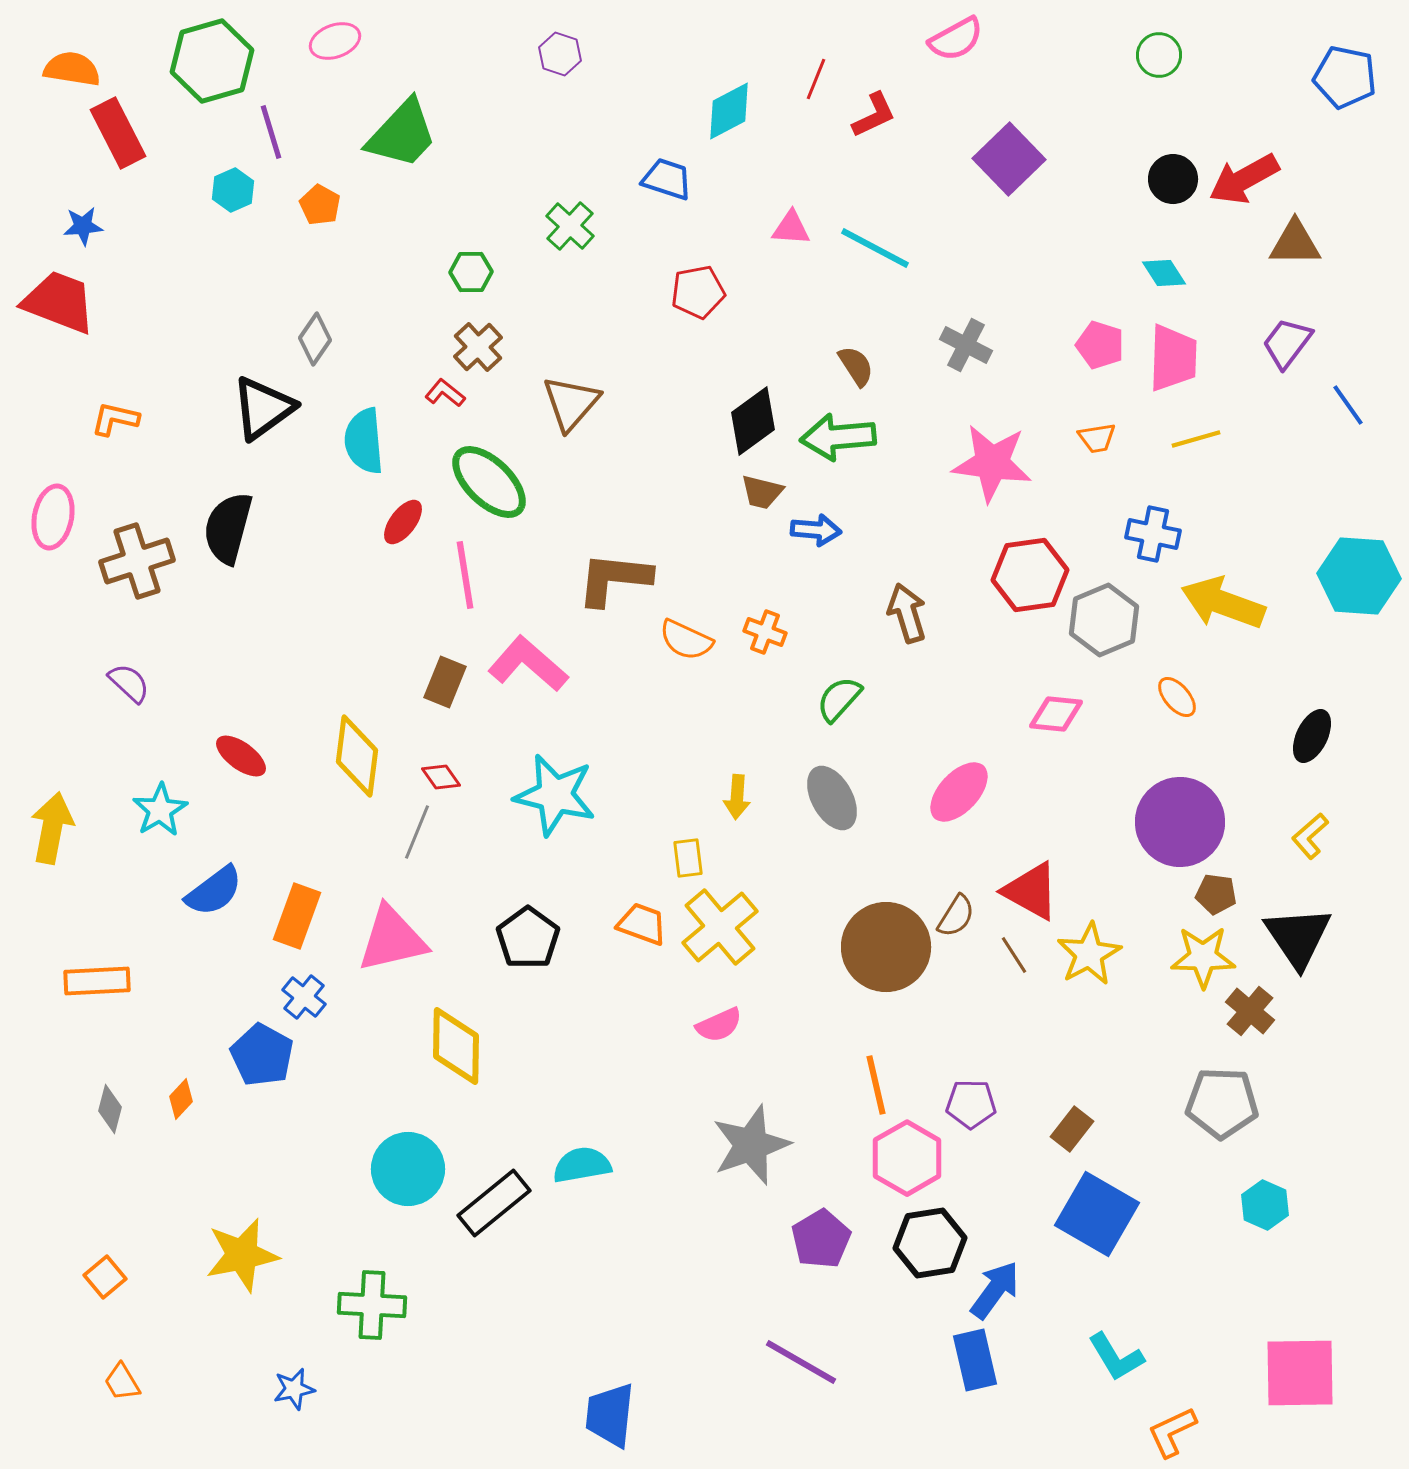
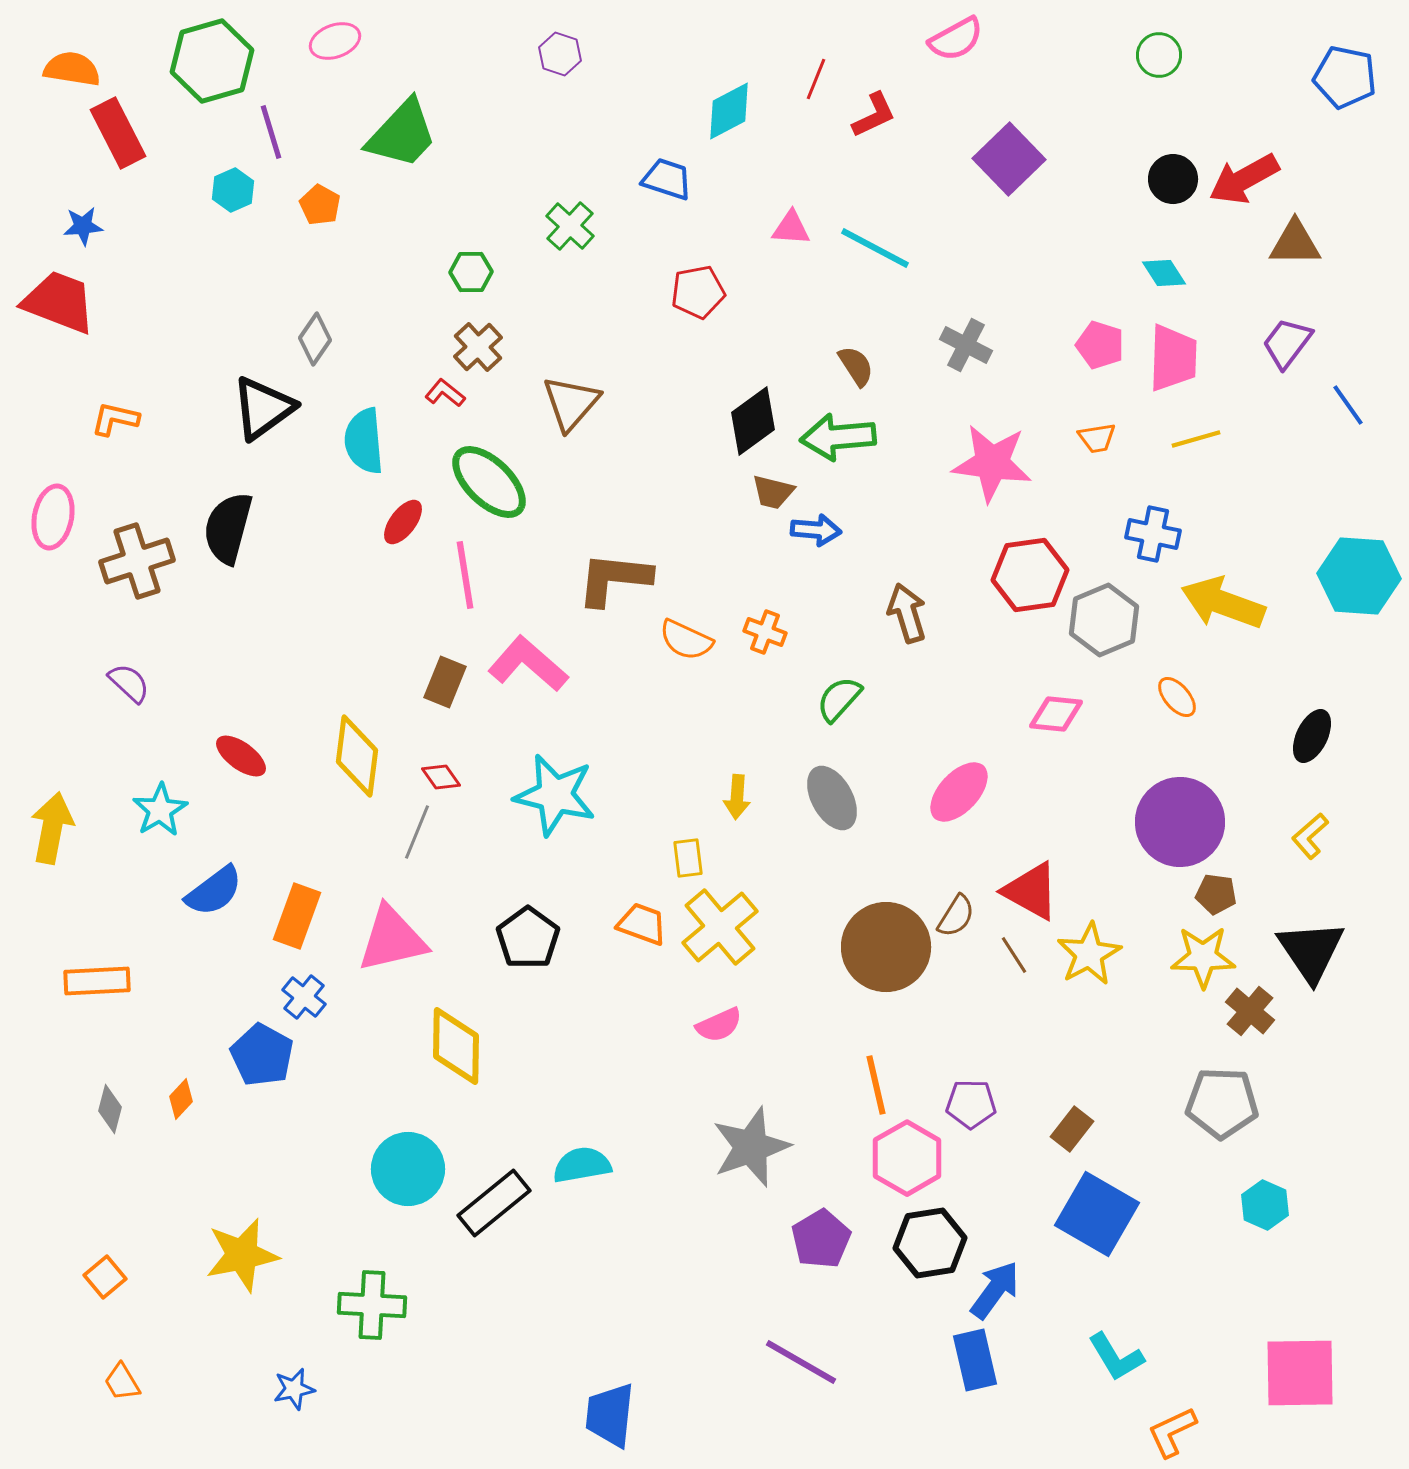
brown trapezoid at (762, 492): moved 11 px right
black triangle at (1298, 937): moved 13 px right, 14 px down
gray star at (751, 1145): moved 2 px down
